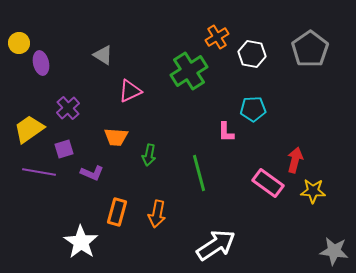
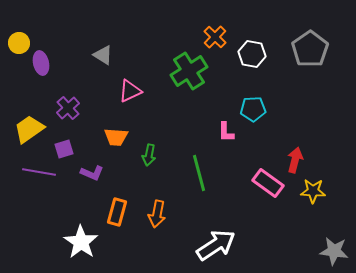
orange cross: moved 2 px left; rotated 15 degrees counterclockwise
